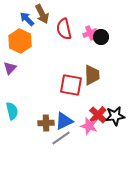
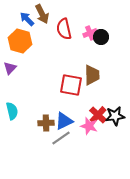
orange hexagon: rotated 10 degrees counterclockwise
